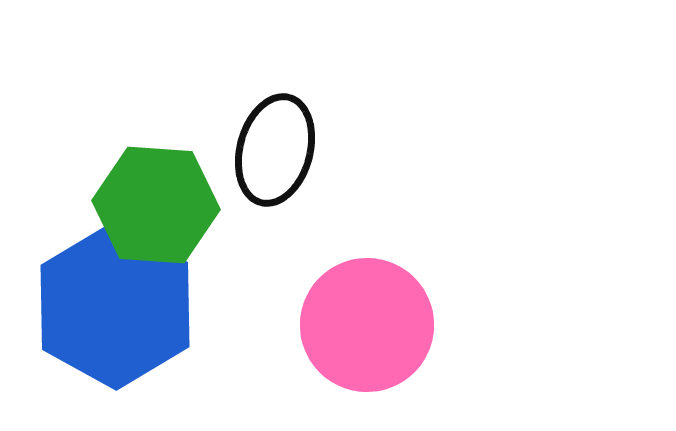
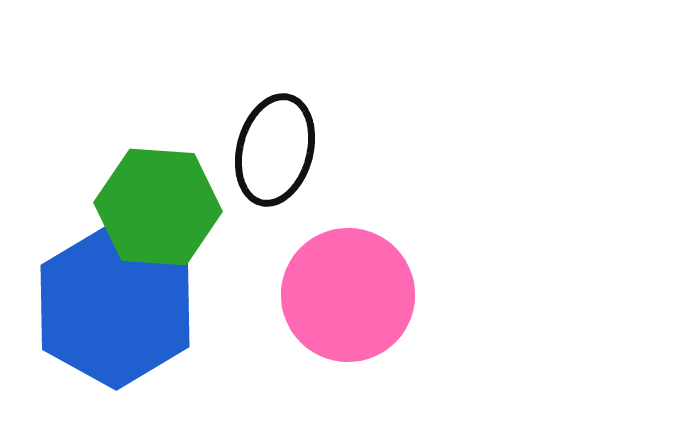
green hexagon: moved 2 px right, 2 px down
pink circle: moved 19 px left, 30 px up
